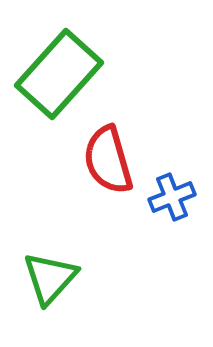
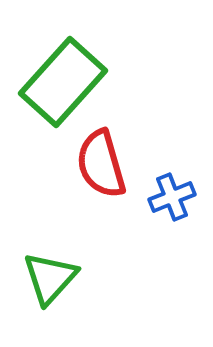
green rectangle: moved 4 px right, 8 px down
red semicircle: moved 7 px left, 4 px down
